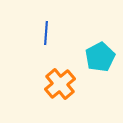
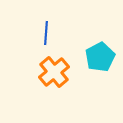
orange cross: moved 6 px left, 12 px up
